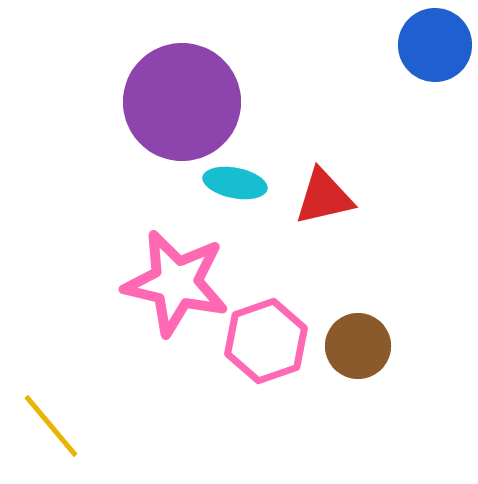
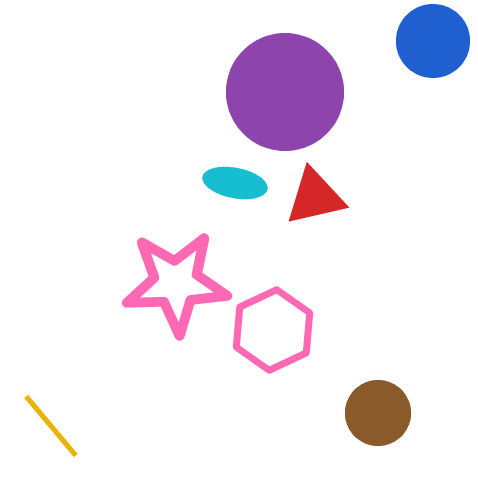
blue circle: moved 2 px left, 4 px up
purple circle: moved 103 px right, 10 px up
red triangle: moved 9 px left
pink star: rotated 15 degrees counterclockwise
pink hexagon: moved 7 px right, 11 px up; rotated 6 degrees counterclockwise
brown circle: moved 20 px right, 67 px down
